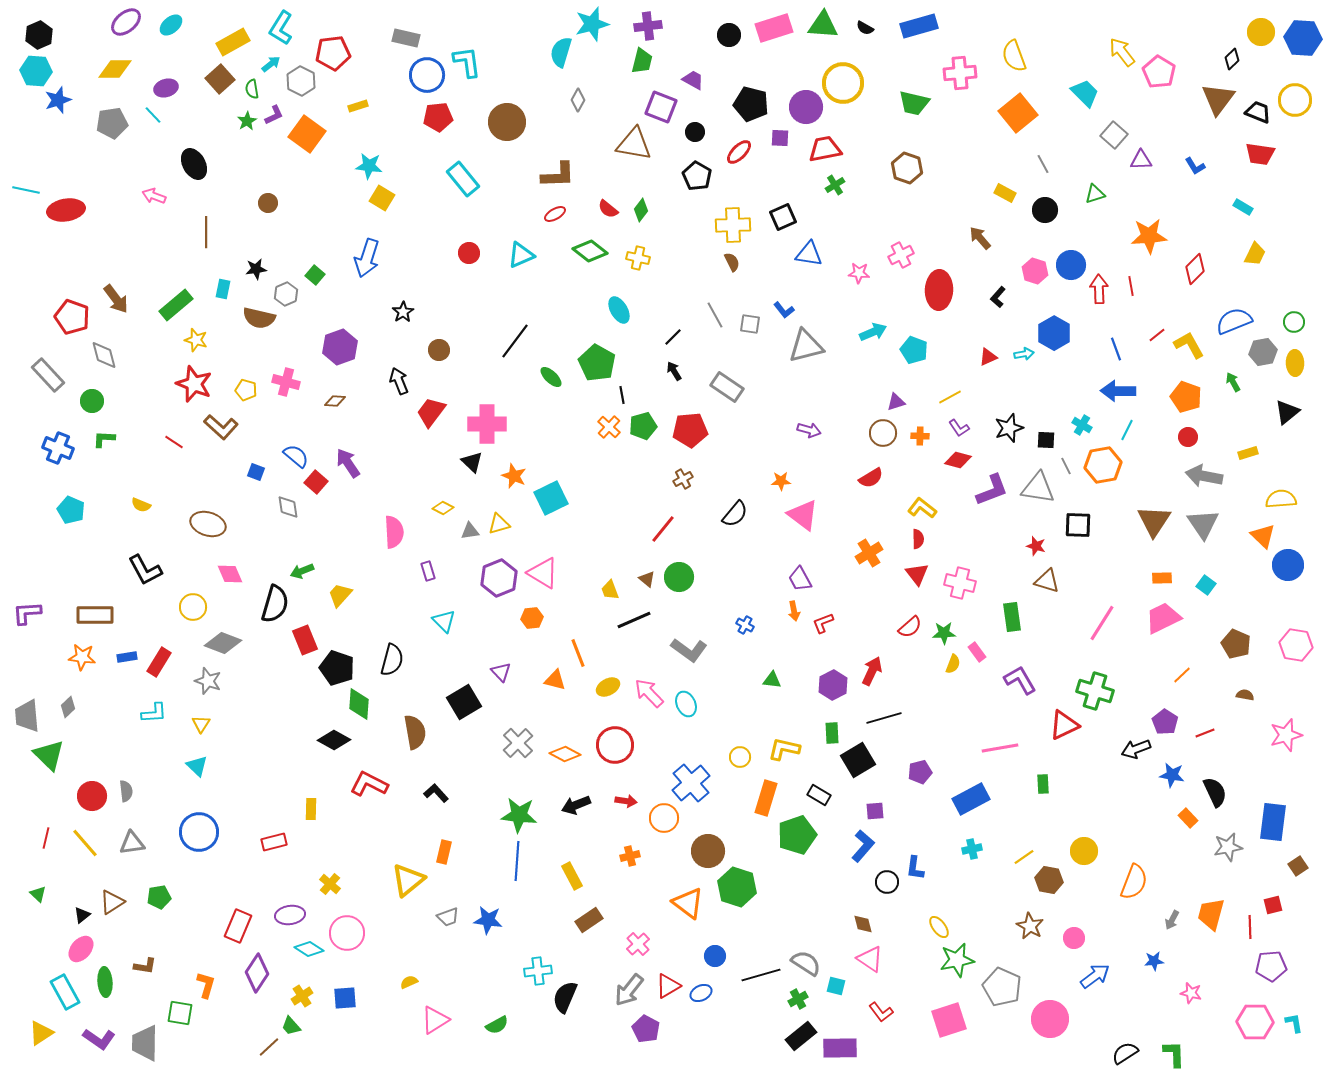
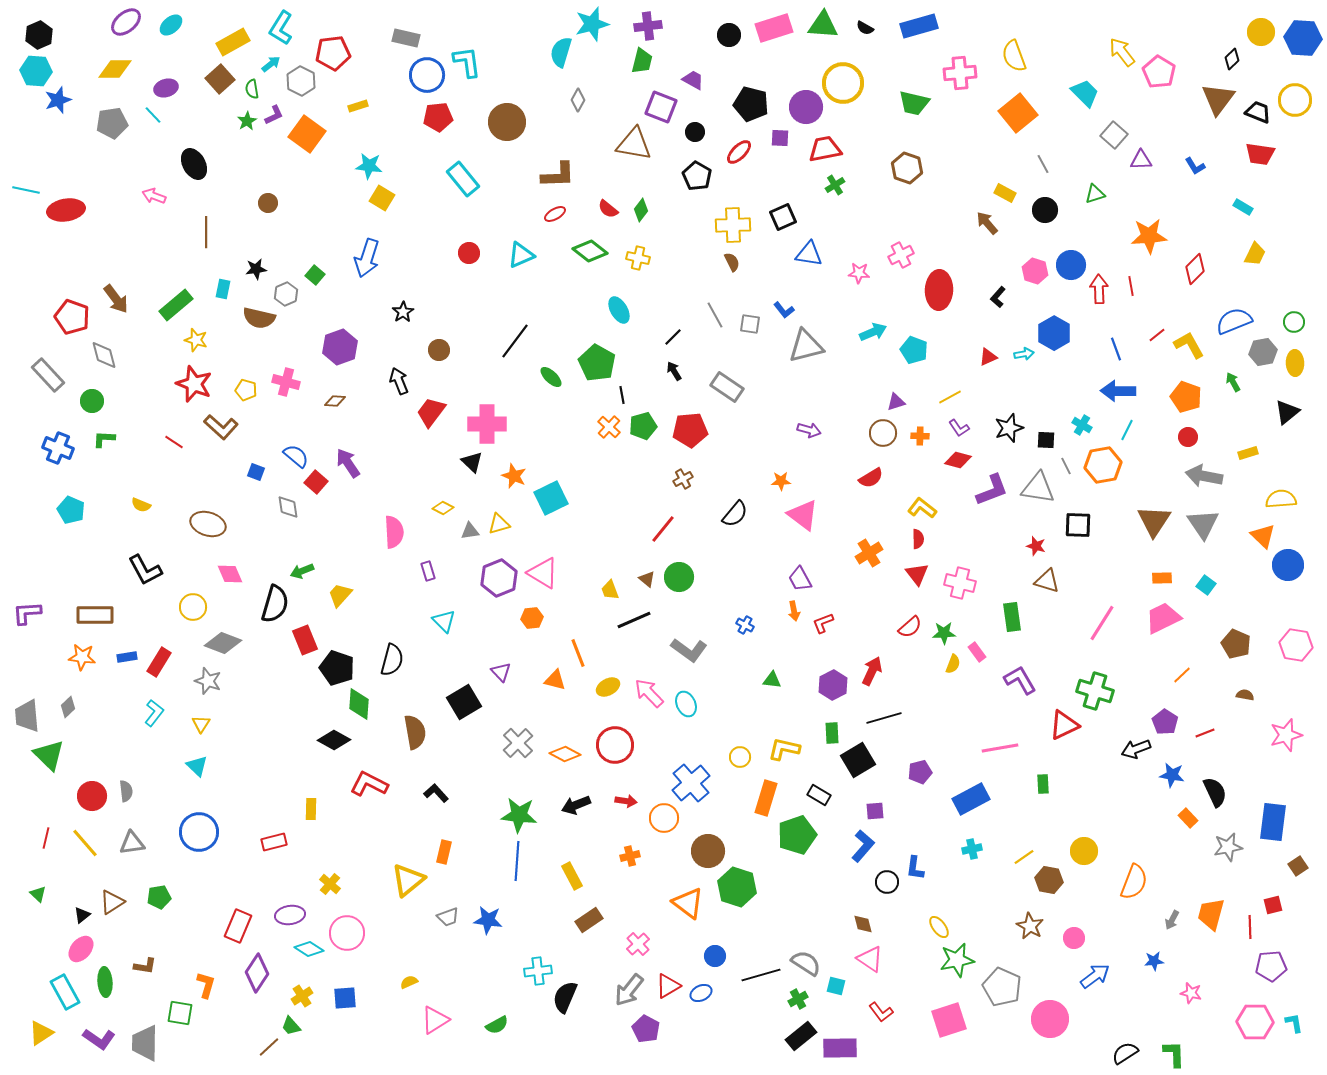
brown arrow at (980, 238): moved 7 px right, 15 px up
cyan L-shape at (154, 713): rotated 48 degrees counterclockwise
